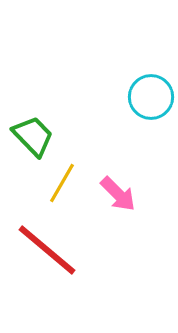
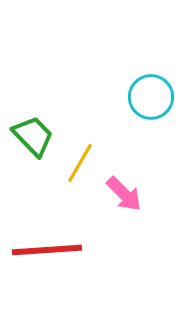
yellow line: moved 18 px right, 20 px up
pink arrow: moved 6 px right
red line: rotated 44 degrees counterclockwise
